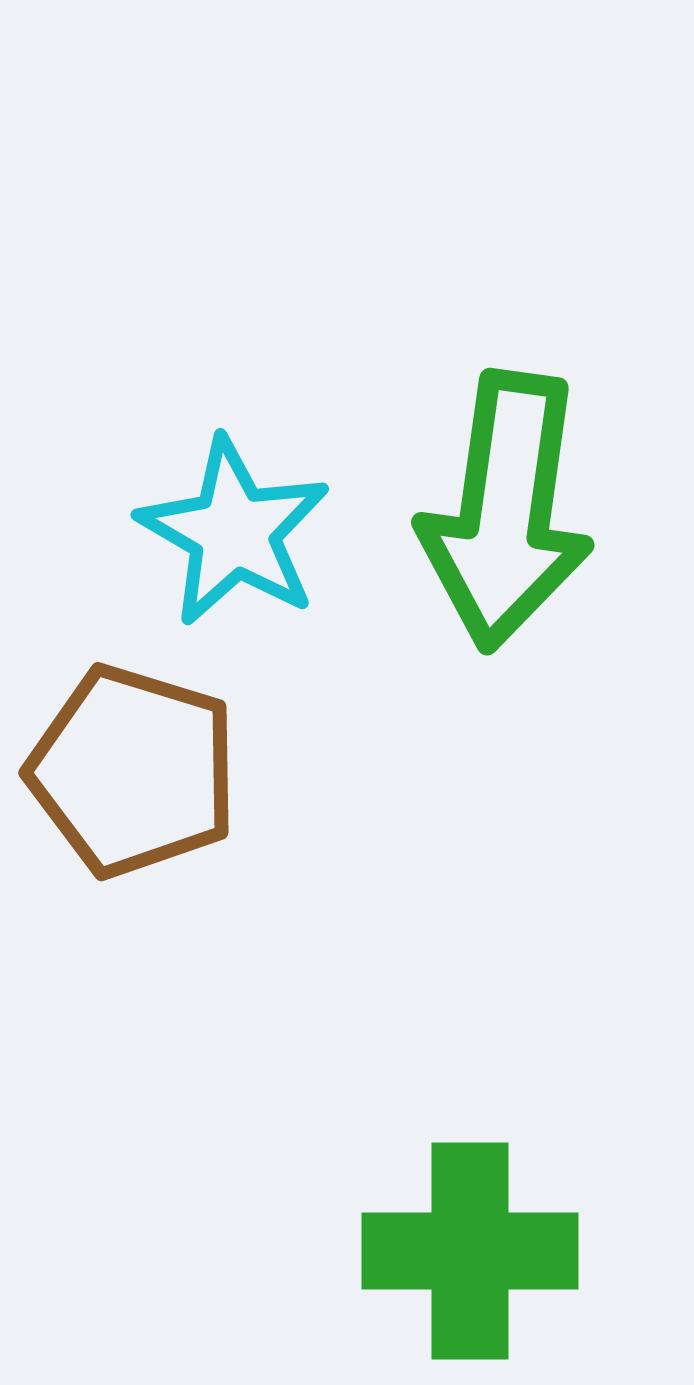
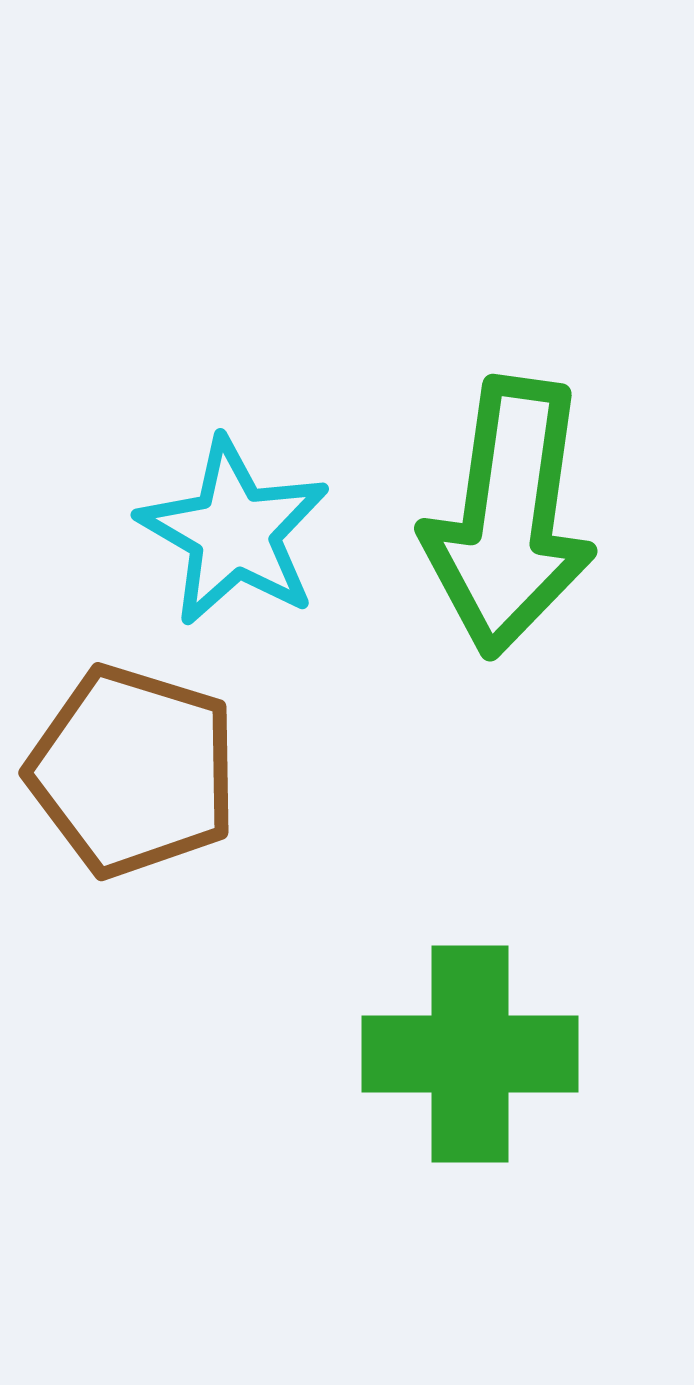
green arrow: moved 3 px right, 6 px down
green cross: moved 197 px up
